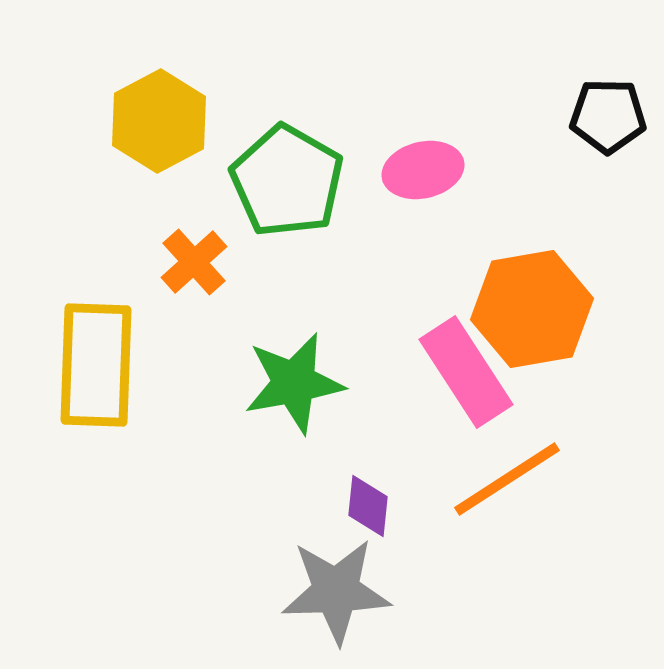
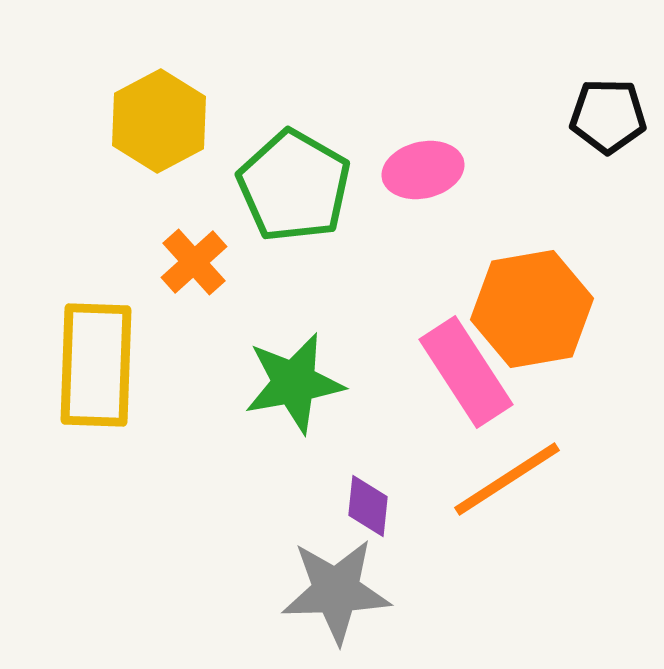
green pentagon: moved 7 px right, 5 px down
